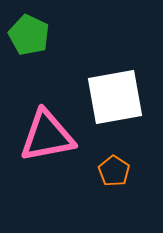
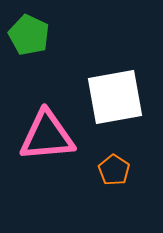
pink triangle: rotated 6 degrees clockwise
orange pentagon: moved 1 px up
